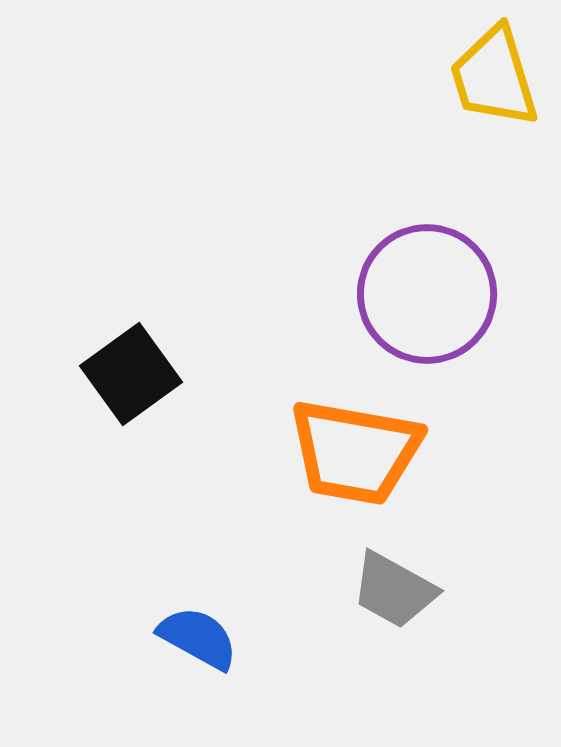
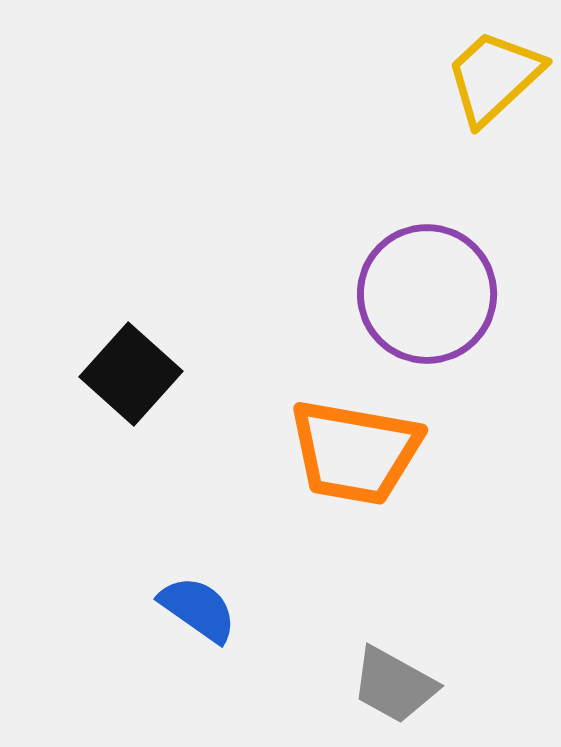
yellow trapezoid: rotated 64 degrees clockwise
black square: rotated 12 degrees counterclockwise
gray trapezoid: moved 95 px down
blue semicircle: moved 29 px up; rotated 6 degrees clockwise
